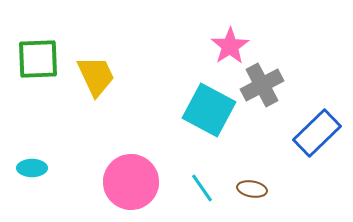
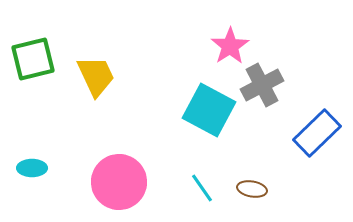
green square: moved 5 px left; rotated 12 degrees counterclockwise
pink circle: moved 12 px left
